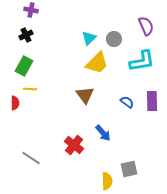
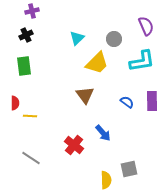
purple cross: moved 1 px right, 1 px down; rotated 24 degrees counterclockwise
cyan triangle: moved 12 px left
green rectangle: rotated 36 degrees counterclockwise
yellow line: moved 27 px down
yellow semicircle: moved 1 px left, 1 px up
